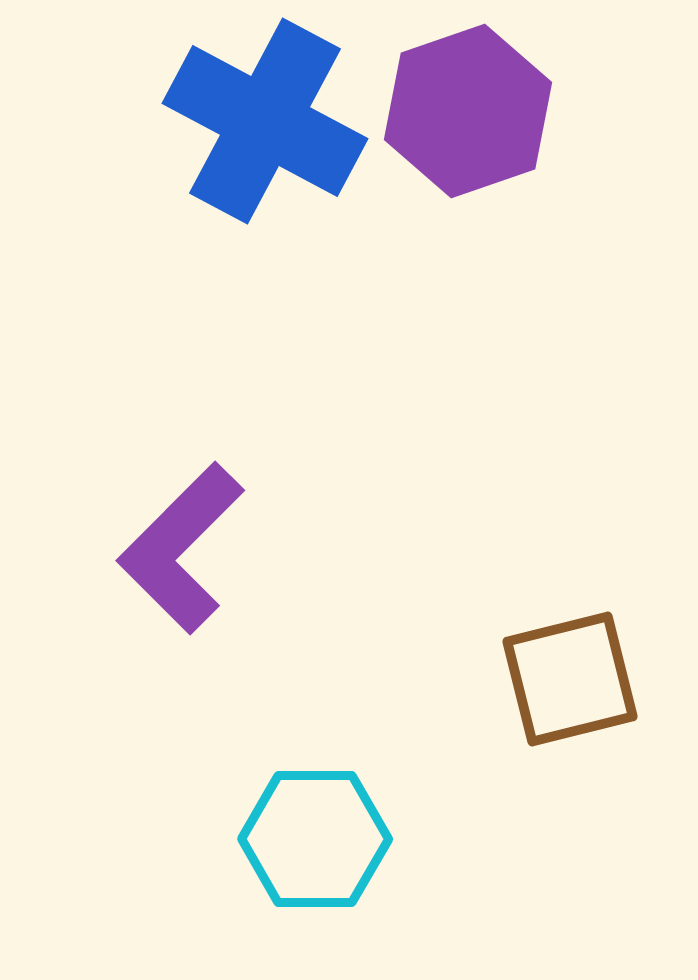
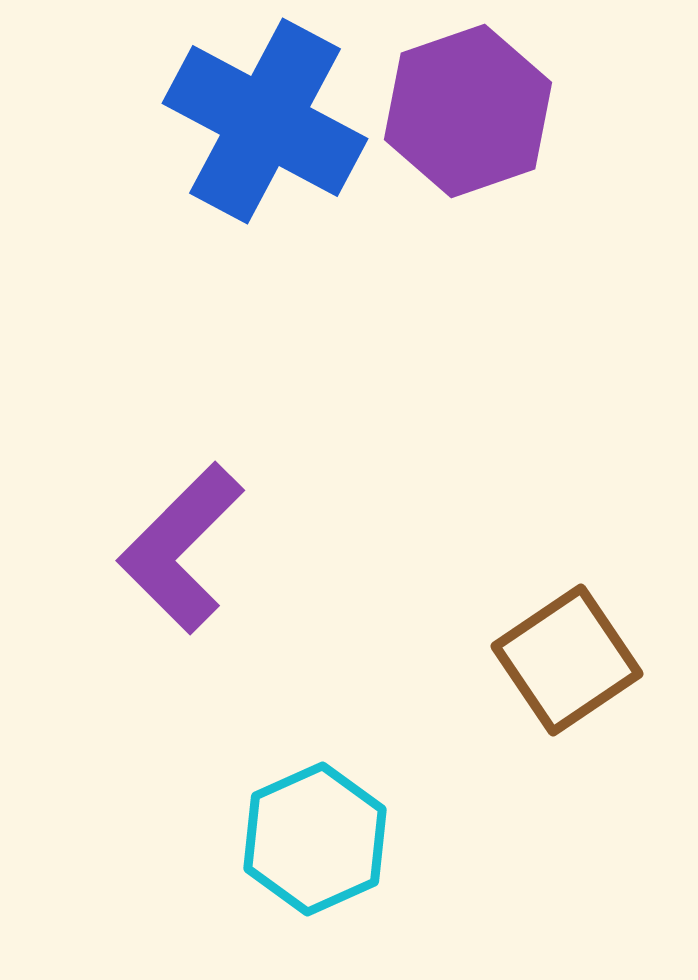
brown square: moved 3 px left, 19 px up; rotated 20 degrees counterclockwise
cyan hexagon: rotated 24 degrees counterclockwise
